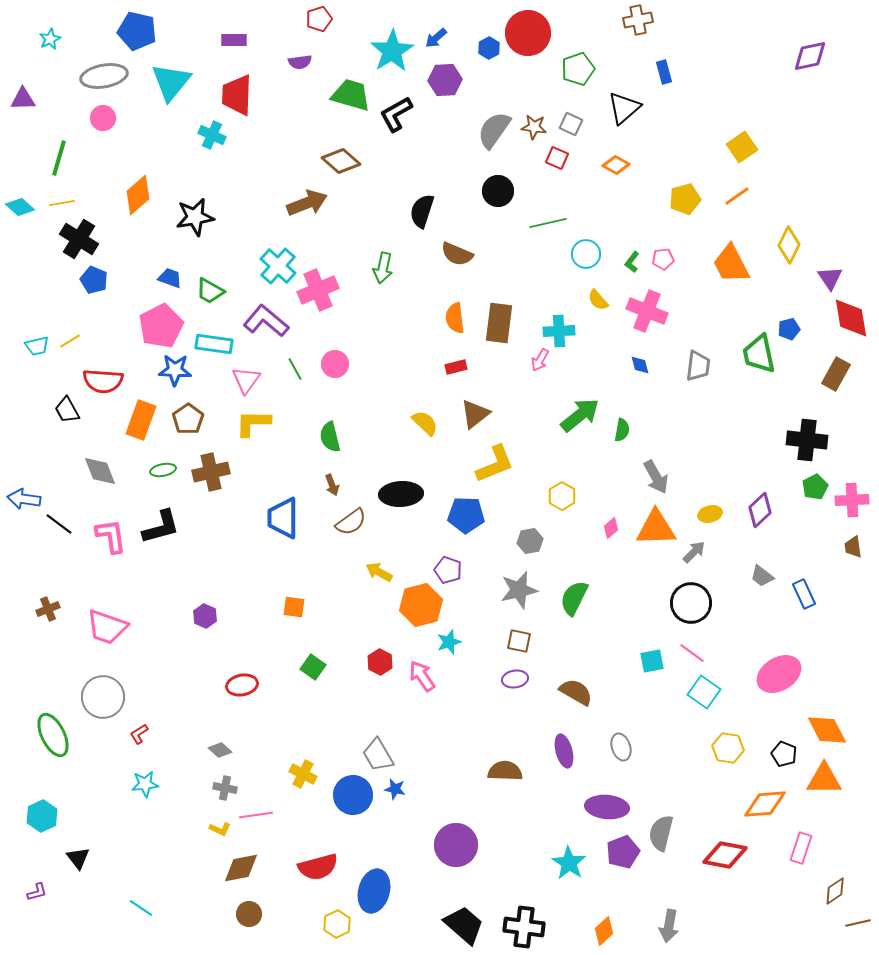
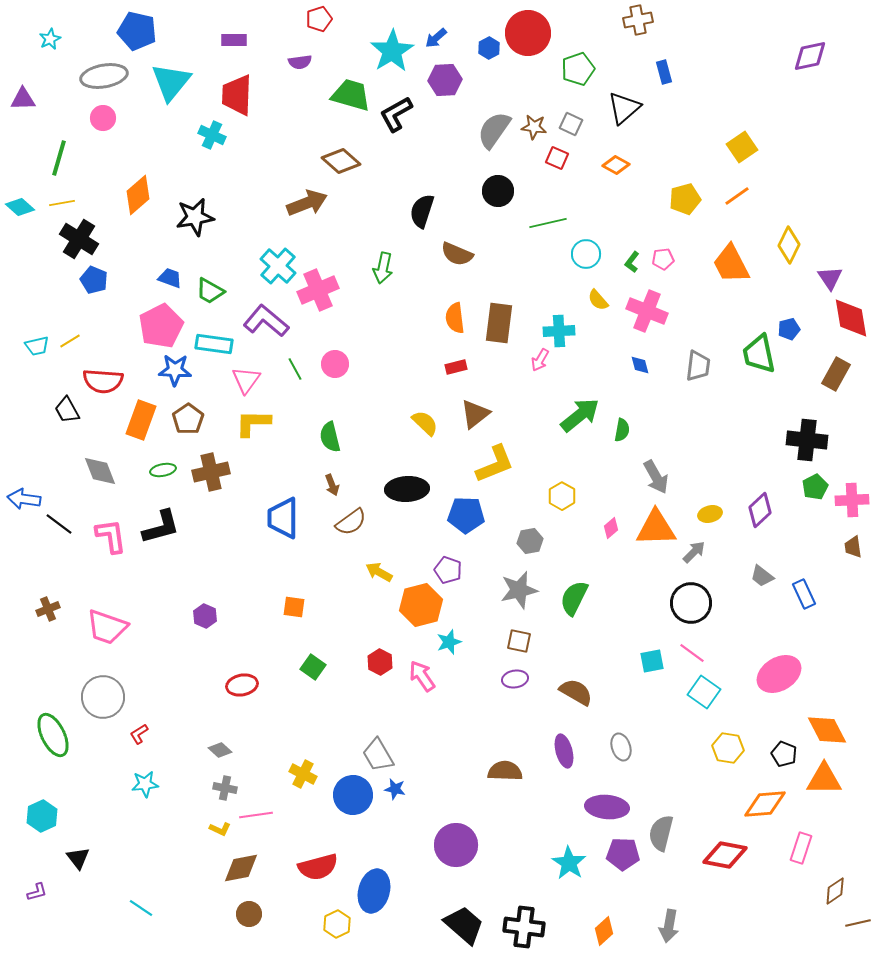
black ellipse at (401, 494): moved 6 px right, 5 px up
purple pentagon at (623, 852): moved 2 px down; rotated 24 degrees clockwise
